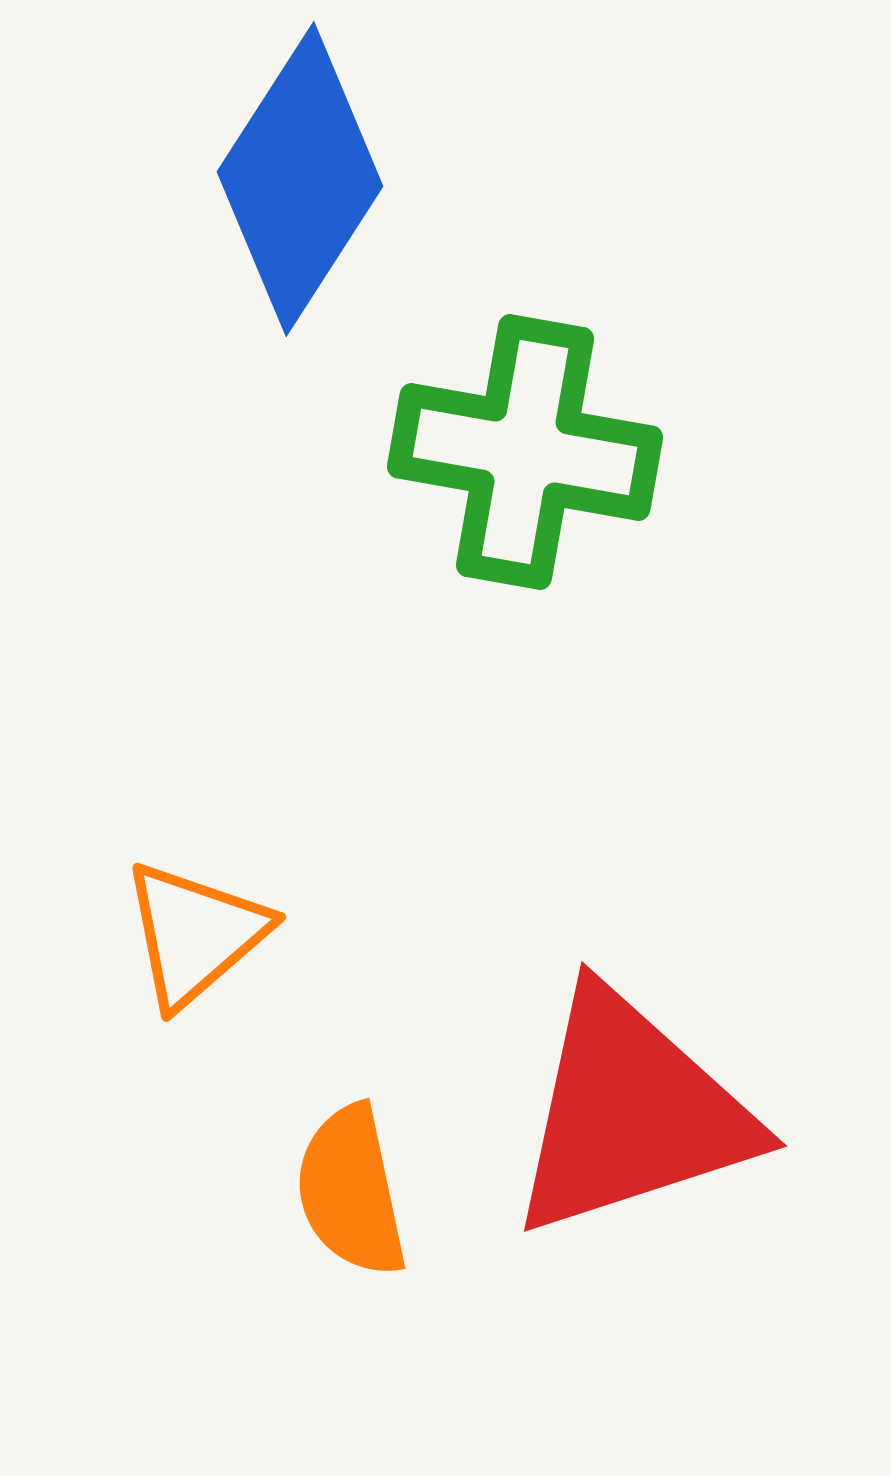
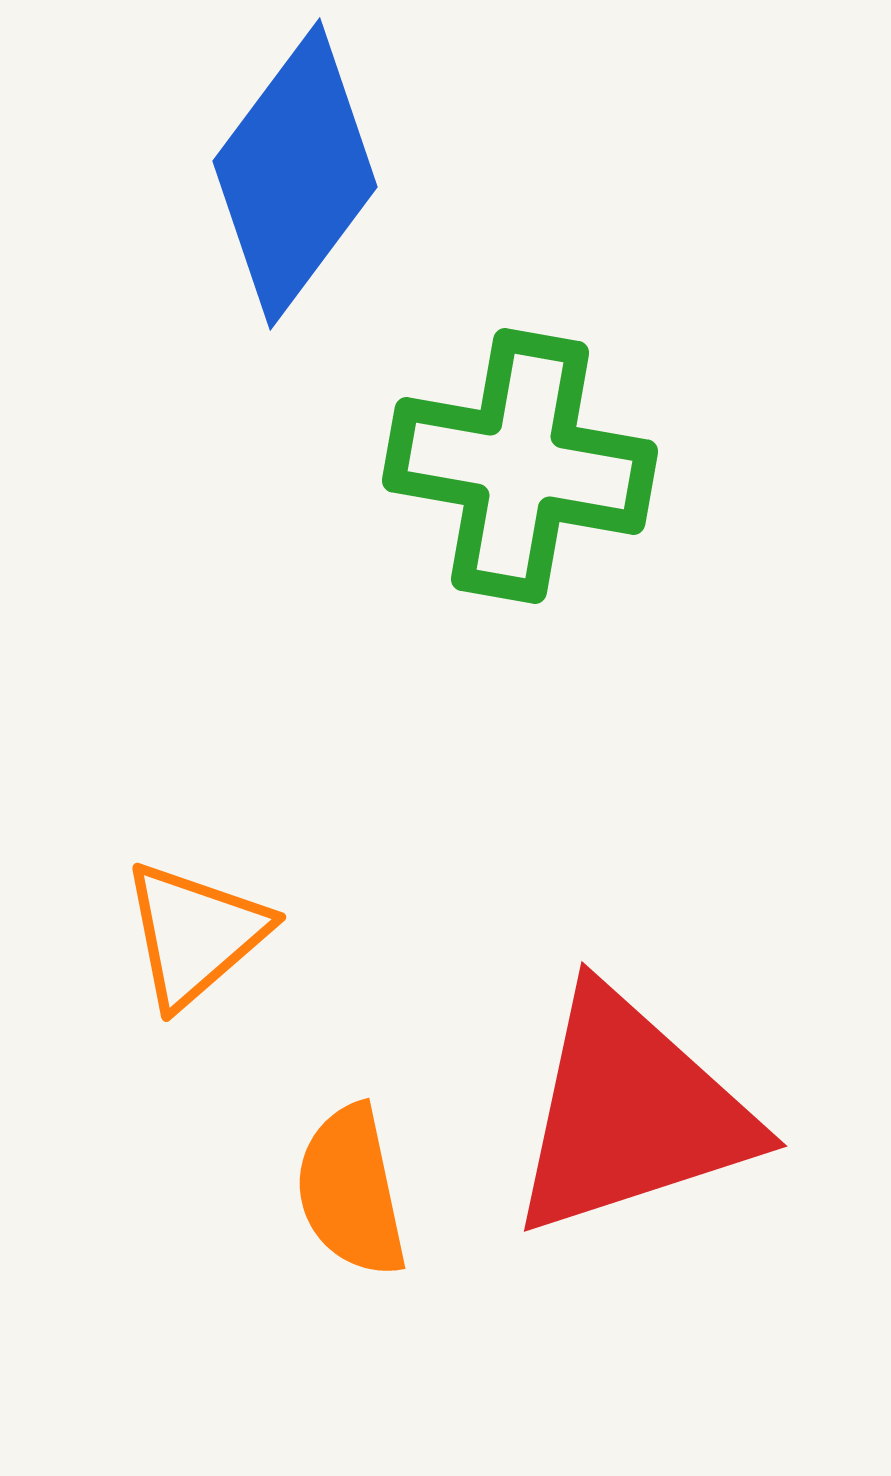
blue diamond: moved 5 px left, 5 px up; rotated 4 degrees clockwise
green cross: moved 5 px left, 14 px down
